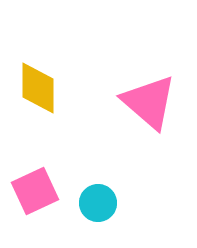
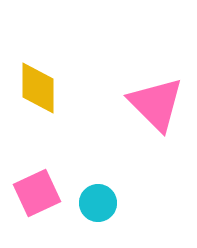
pink triangle: moved 7 px right, 2 px down; rotated 4 degrees clockwise
pink square: moved 2 px right, 2 px down
